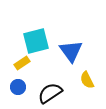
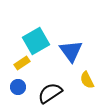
cyan square: rotated 16 degrees counterclockwise
